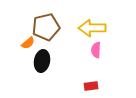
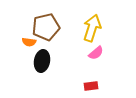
yellow arrow: rotated 108 degrees clockwise
orange semicircle: moved 1 px right, 1 px up; rotated 48 degrees clockwise
pink semicircle: moved 3 px down; rotated 133 degrees counterclockwise
